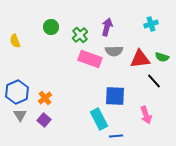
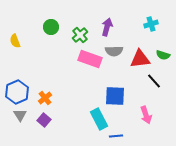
green semicircle: moved 1 px right, 2 px up
